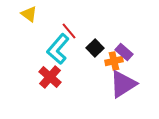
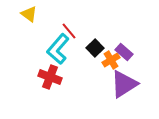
orange cross: moved 3 px left, 1 px up; rotated 18 degrees counterclockwise
red cross: rotated 20 degrees counterclockwise
purple triangle: moved 1 px right
